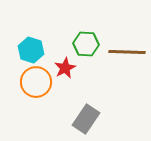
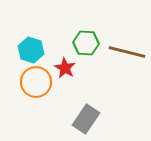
green hexagon: moved 1 px up
brown line: rotated 12 degrees clockwise
red star: rotated 15 degrees counterclockwise
